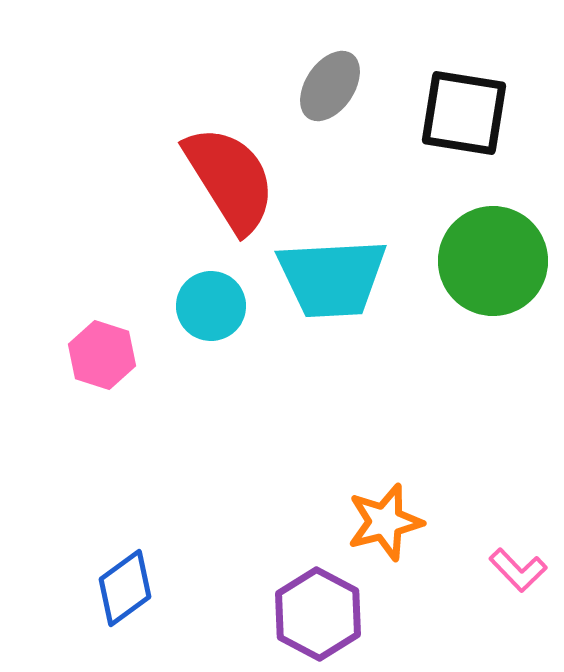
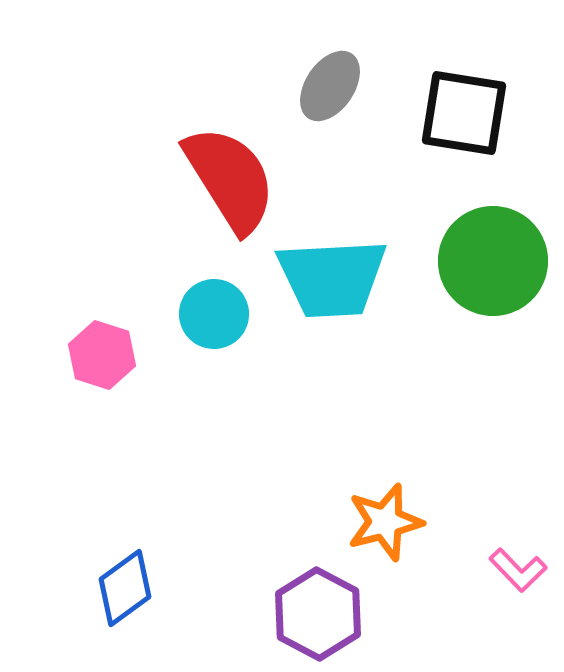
cyan circle: moved 3 px right, 8 px down
